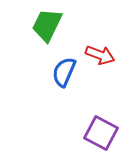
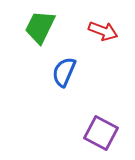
green trapezoid: moved 7 px left, 2 px down
red arrow: moved 3 px right, 24 px up
